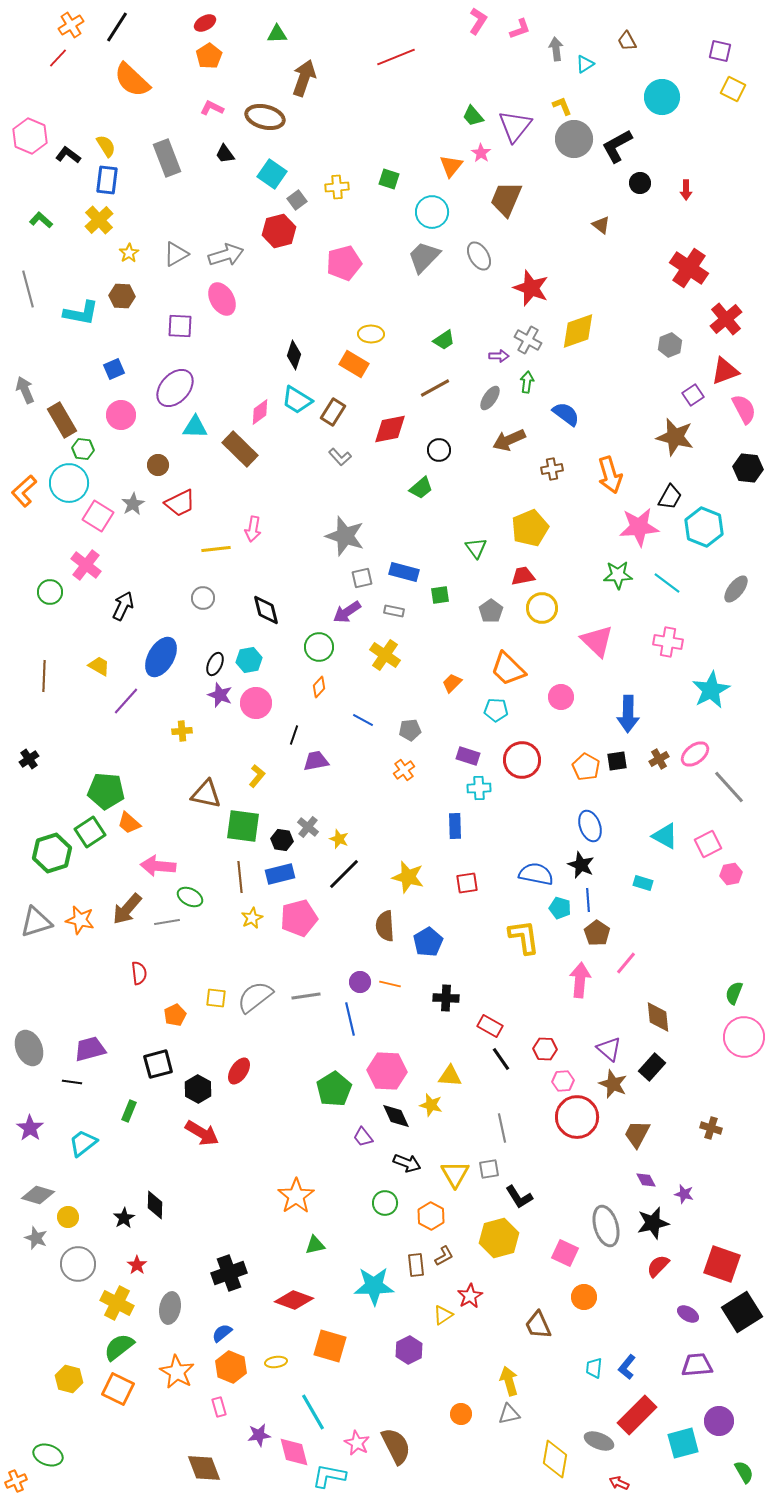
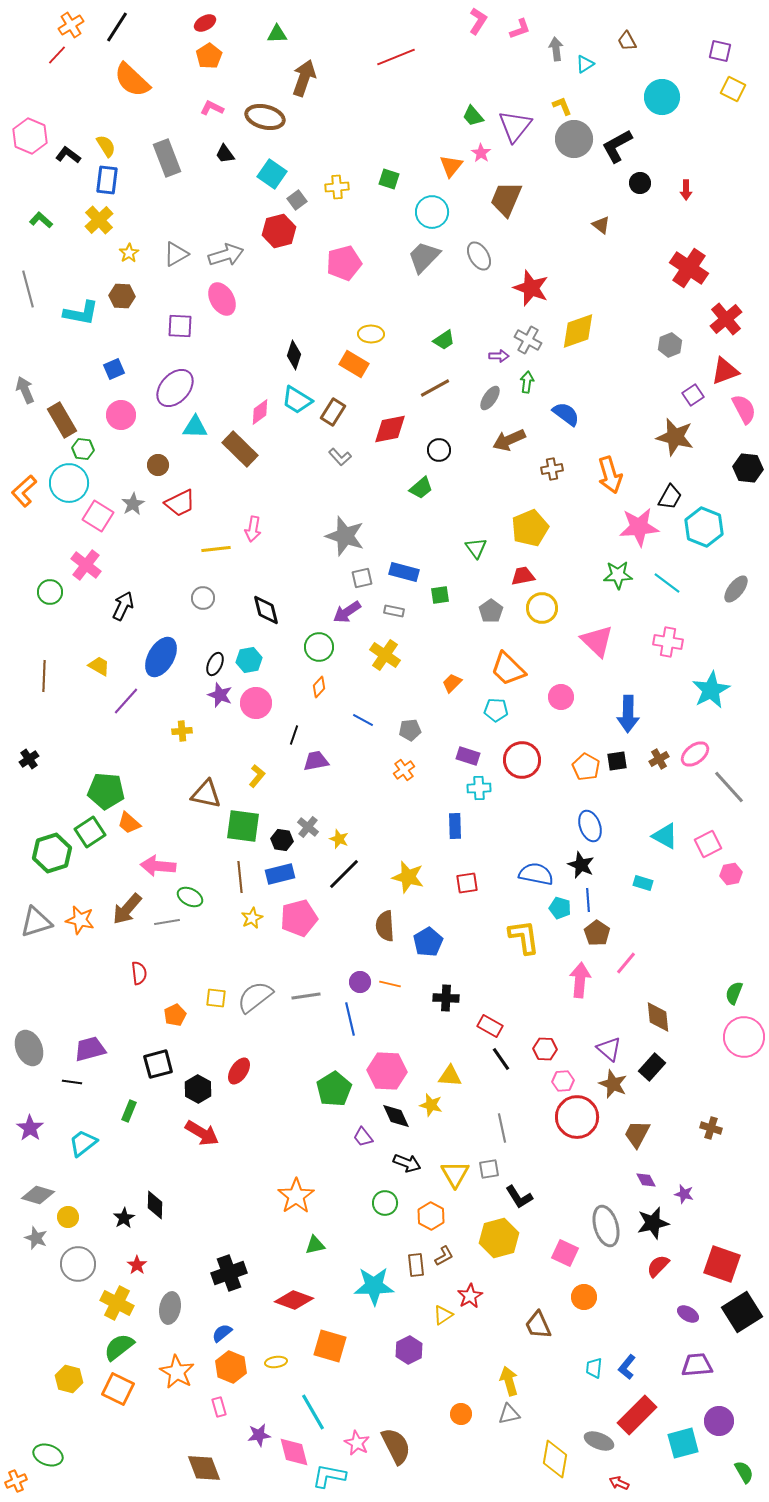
red line at (58, 58): moved 1 px left, 3 px up
